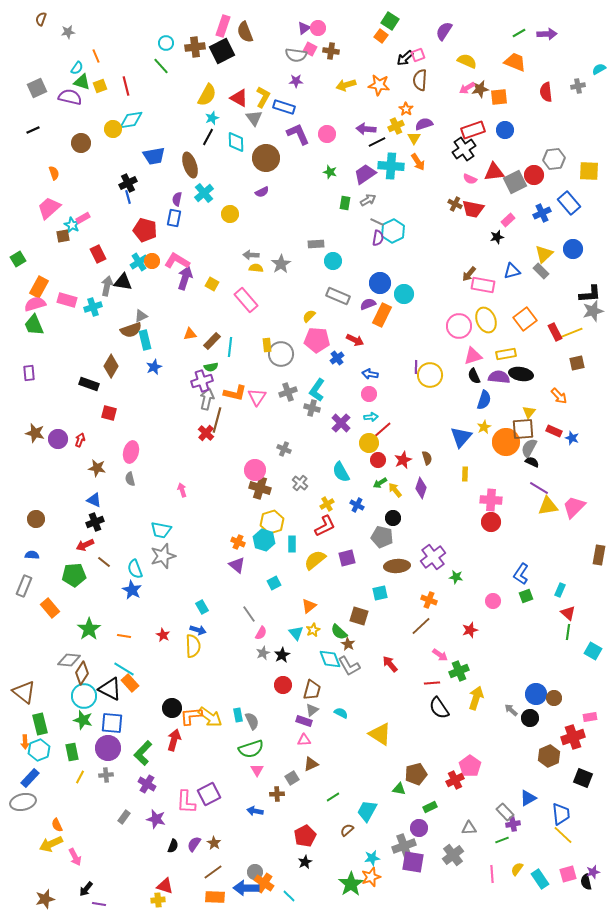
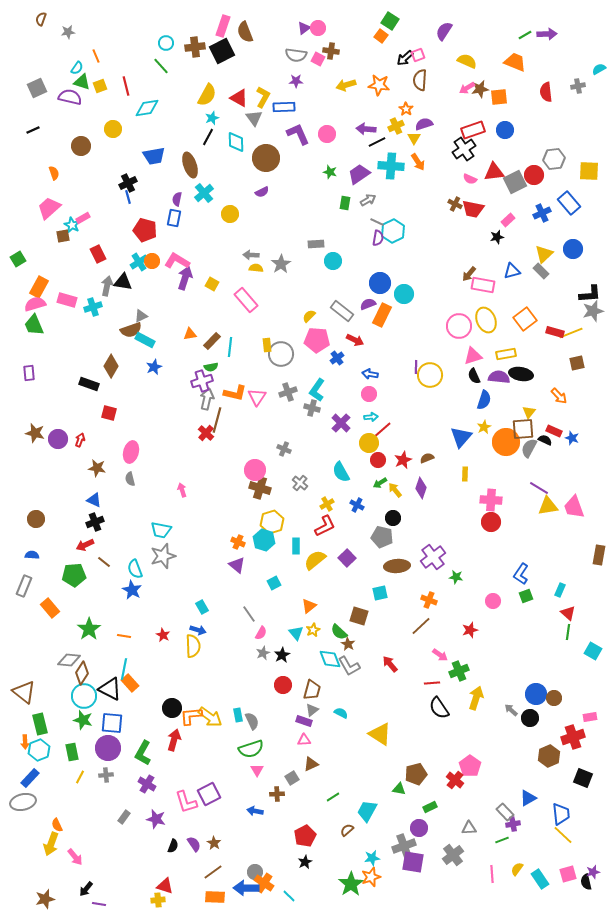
green line at (519, 33): moved 6 px right, 2 px down
pink square at (310, 49): moved 8 px right, 10 px down
blue rectangle at (284, 107): rotated 20 degrees counterclockwise
cyan diamond at (131, 120): moved 16 px right, 12 px up
brown circle at (81, 143): moved 3 px down
purple trapezoid at (365, 174): moved 6 px left
gray rectangle at (338, 296): moved 4 px right, 15 px down; rotated 15 degrees clockwise
red rectangle at (555, 332): rotated 48 degrees counterclockwise
cyan rectangle at (145, 340): rotated 48 degrees counterclockwise
brown semicircle at (427, 458): rotated 96 degrees counterclockwise
black semicircle at (532, 462): moved 13 px right, 22 px up
pink trapezoid at (574, 507): rotated 65 degrees counterclockwise
cyan rectangle at (292, 544): moved 4 px right, 2 px down
purple square at (347, 558): rotated 30 degrees counterclockwise
cyan line at (124, 669): rotated 70 degrees clockwise
green L-shape at (143, 753): rotated 15 degrees counterclockwise
red cross at (455, 780): rotated 24 degrees counterclockwise
pink L-shape at (186, 802): rotated 20 degrees counterclockwise
yellow arrow at (51, 844): rotated 45 degrees counterclockwise
purple semicircle at (194, 844): rotated 112 degrees clockwise
pink arrow at (75, 857): rotated 12 degrees counterclockwise
